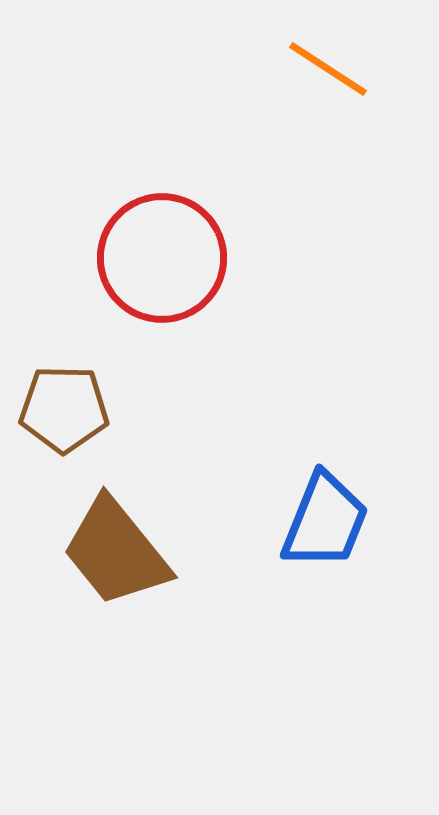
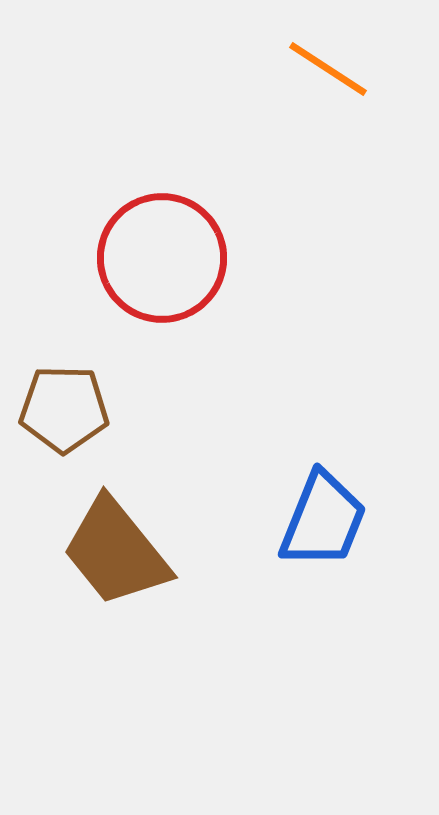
blue trapezoid: moved 2 px left, 1 px up
